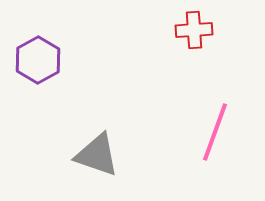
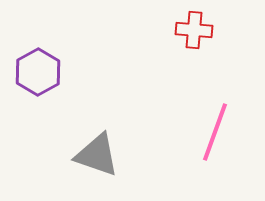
red cross: rotated 9 degrees clockwise
purple hexagon: moved 12 px down
